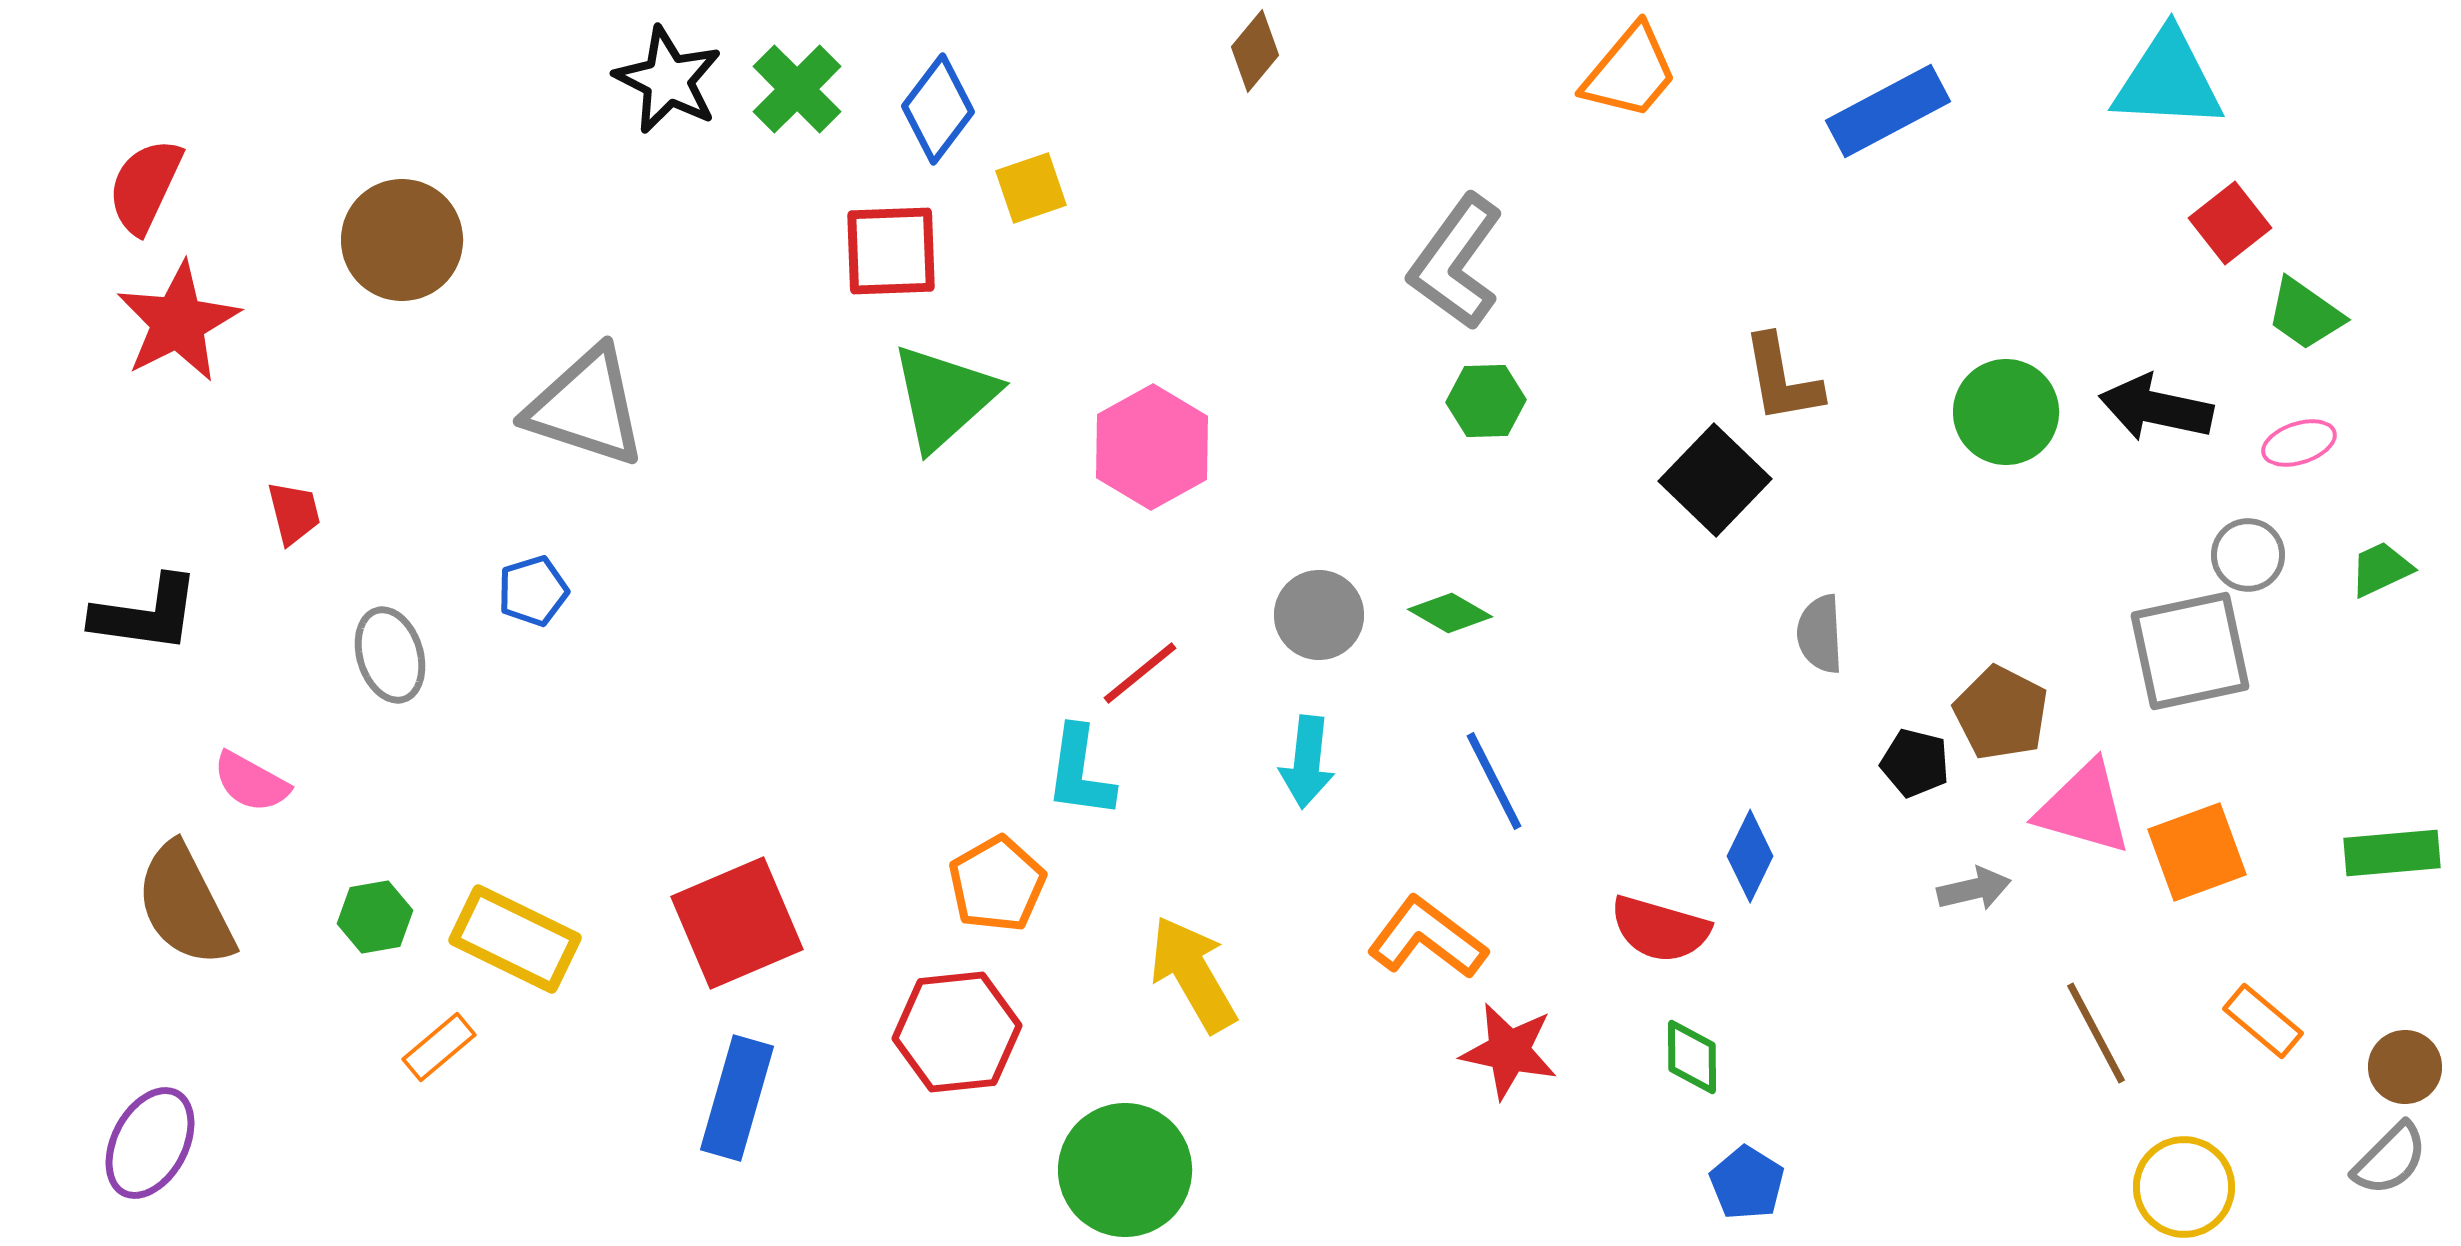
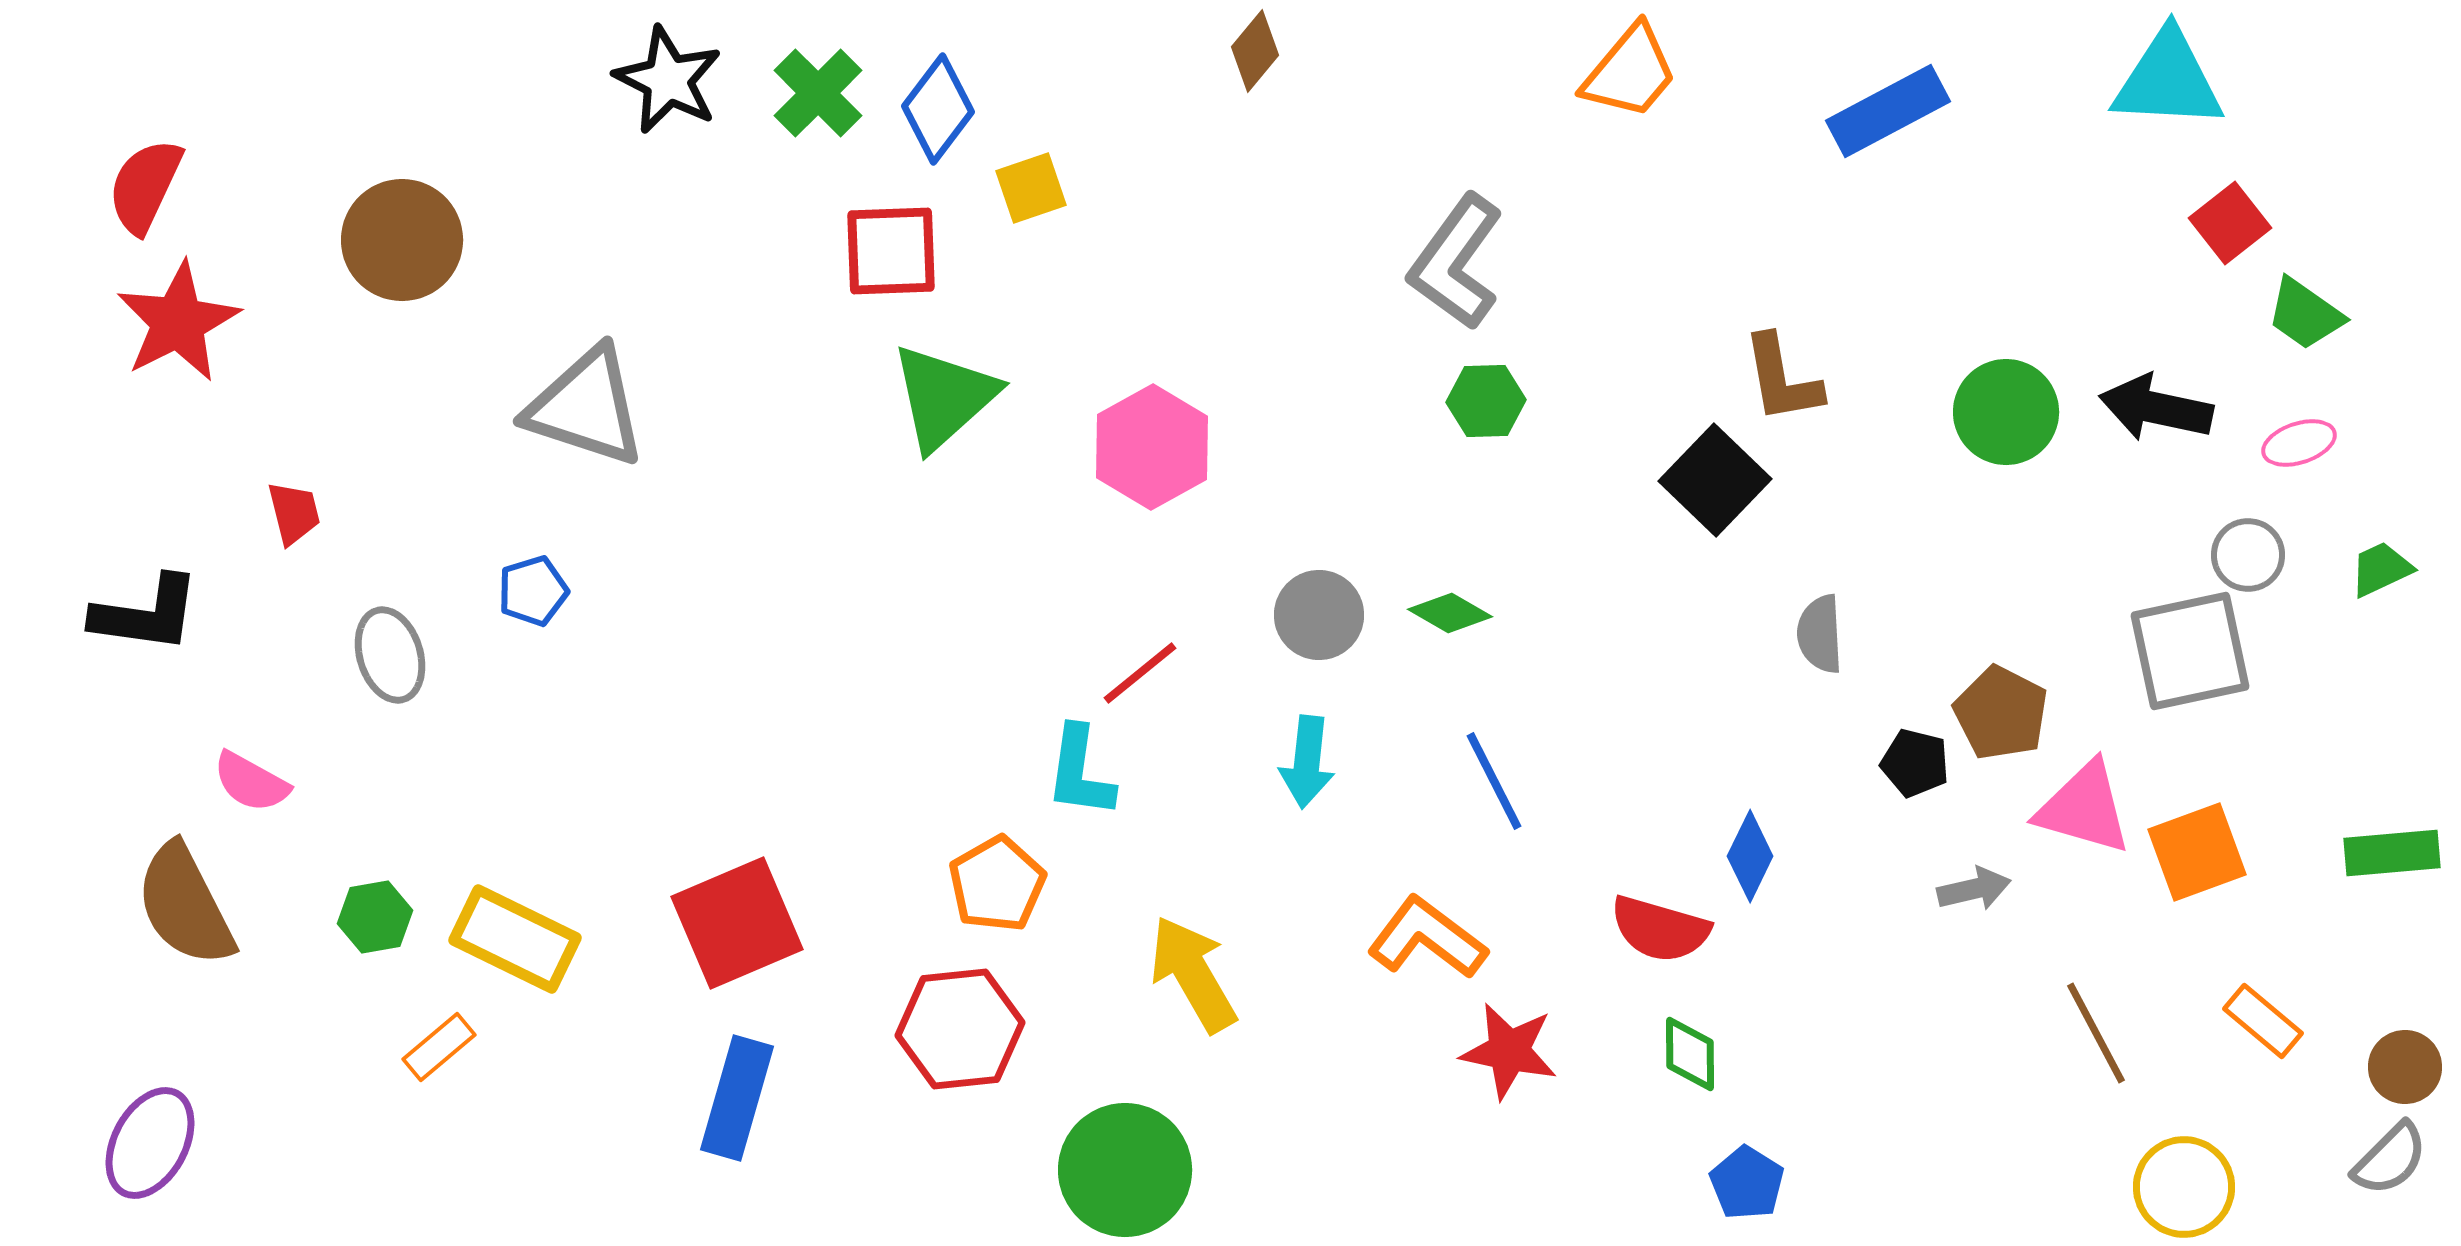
green cross at (797, 89): moved 21 px right, 4 px down
red hexagon at (957, 1032): moved 3 px right, 3 px up
green diamond at (1692, 1057): moved 2 px left, 3 px up
